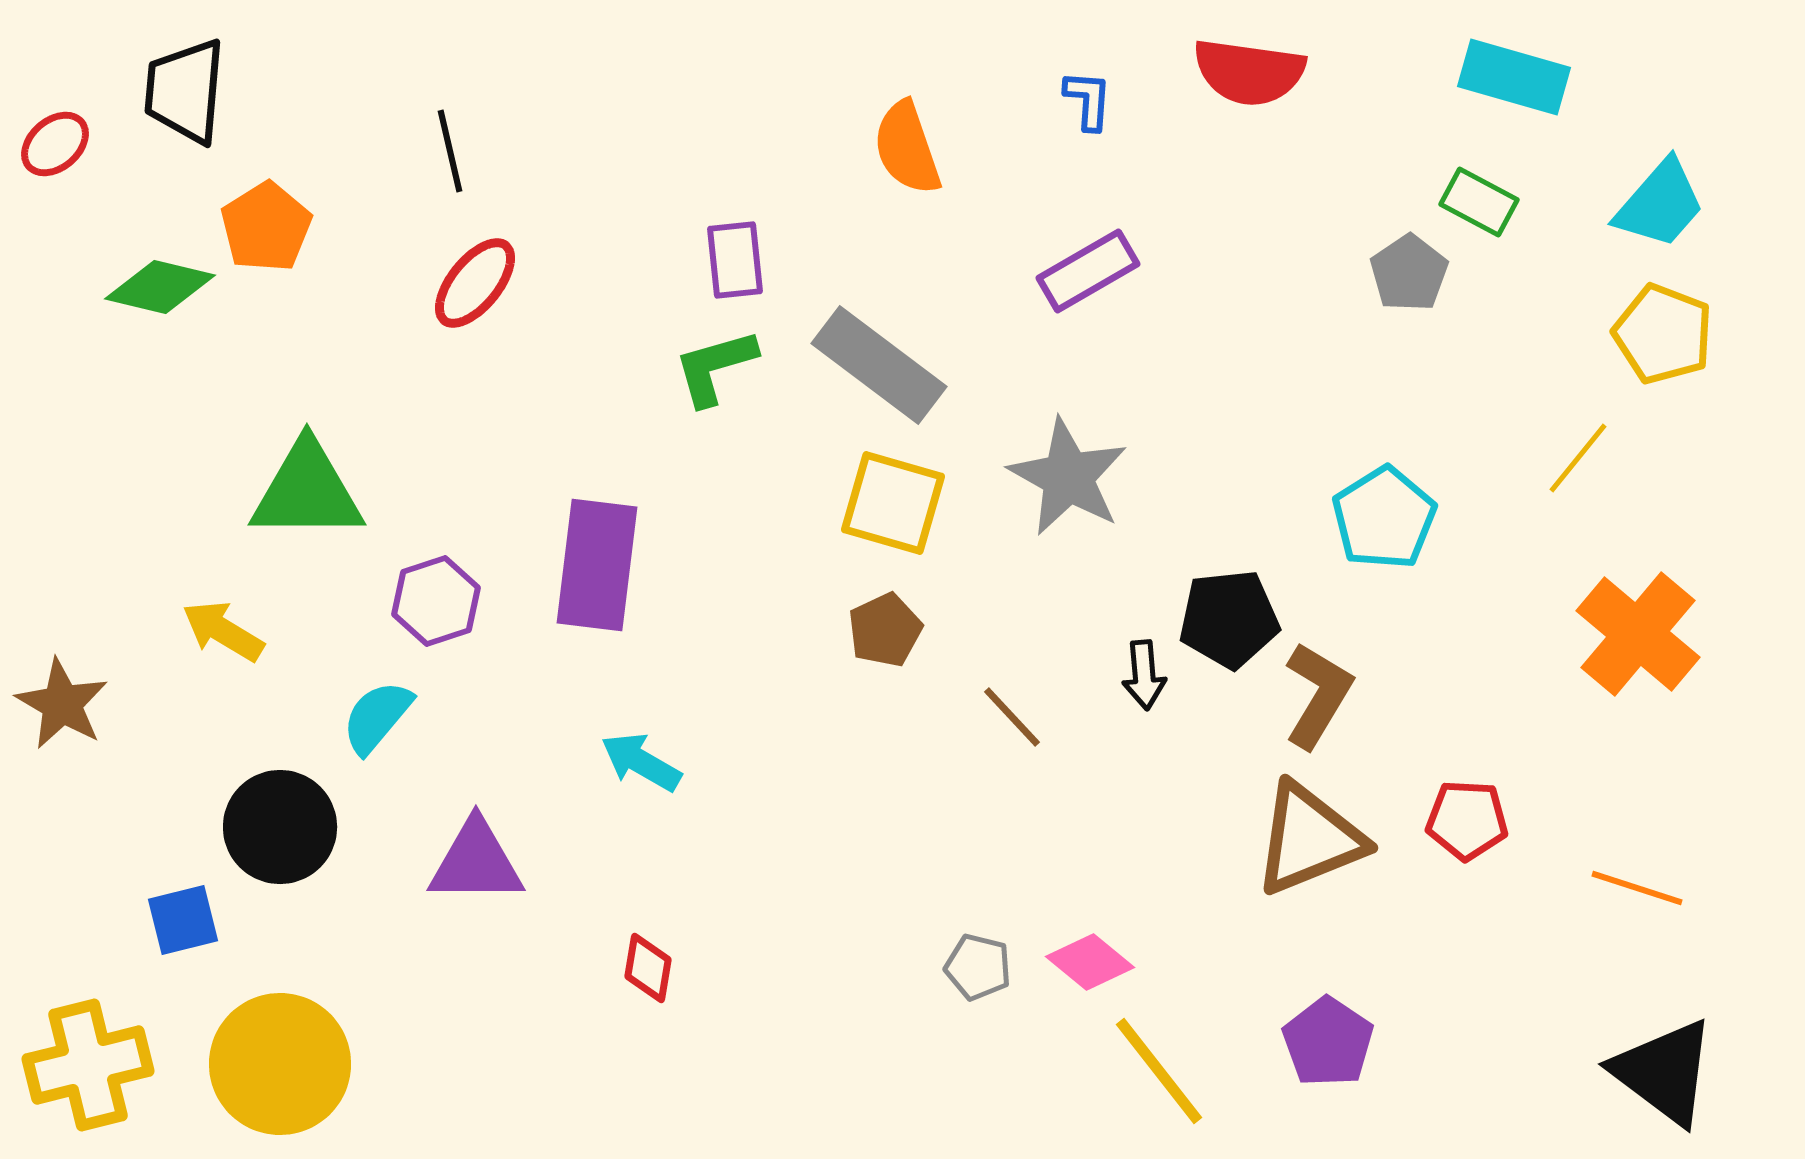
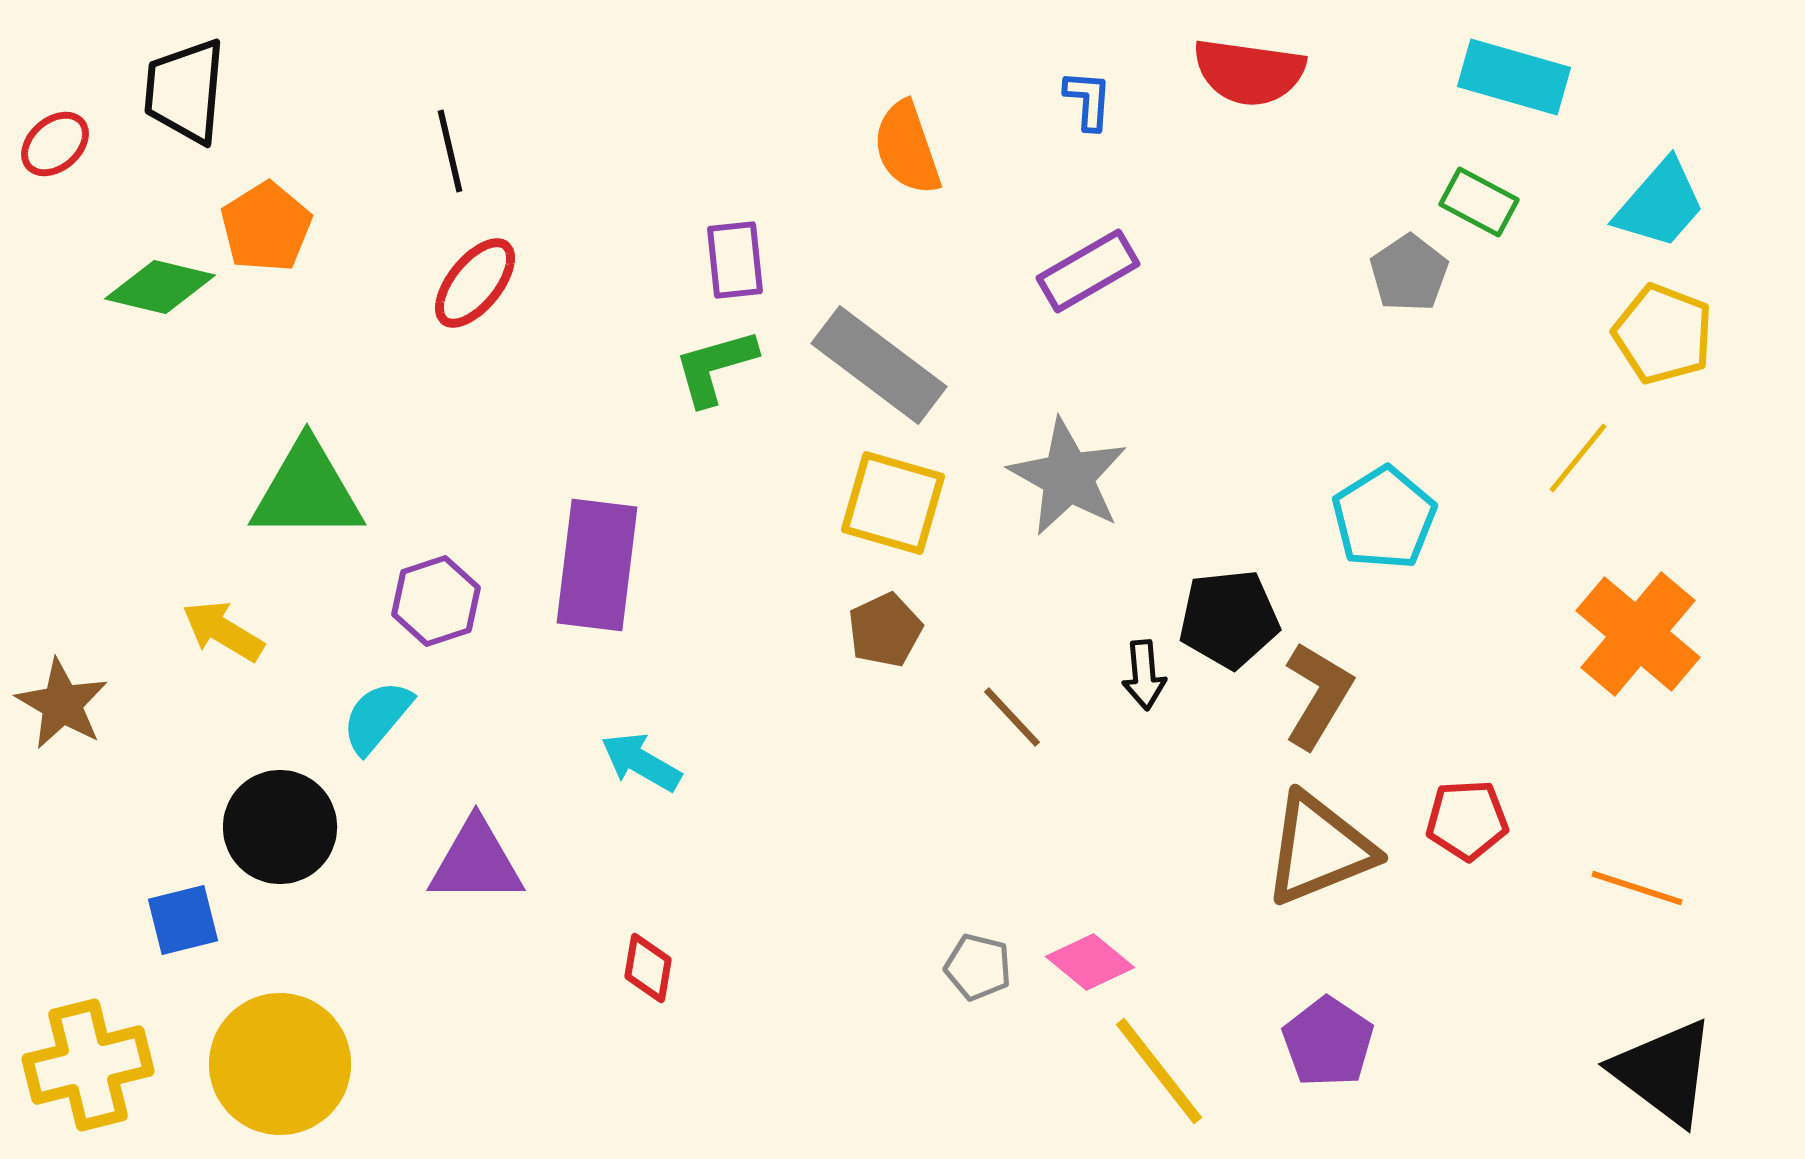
red pentagon at (1467, 820): rotated 6 degrees counterclockwise
brown triangle at (1309, 839): moved 10 px right, 10 px down
